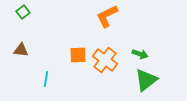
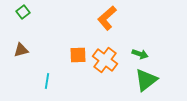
orange L-shape: moved 2 px down; rotated 15 degrees counterclockwise
brown triangle: rotated 21 degrees counterclockwise
cyan line: moved 1 px right, 2 px down
